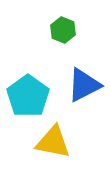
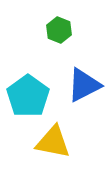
green hexagon: moved 4 px left
